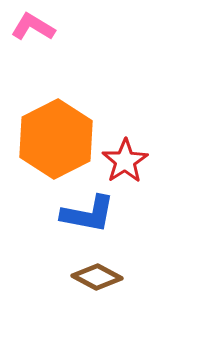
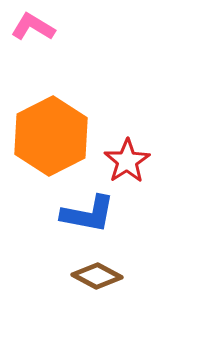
orange hexagon: moved 5 px left, 3 px up
red star: moved 2 px right
brown diamond: moved 1 px up
